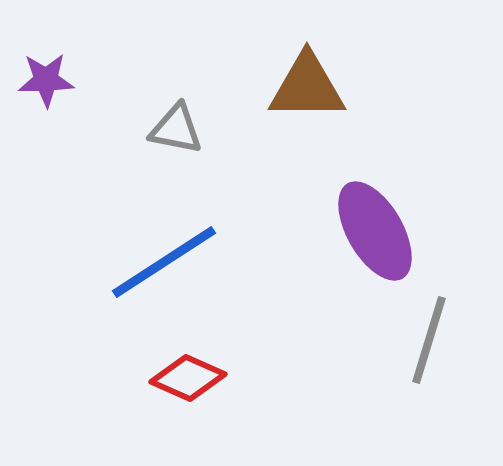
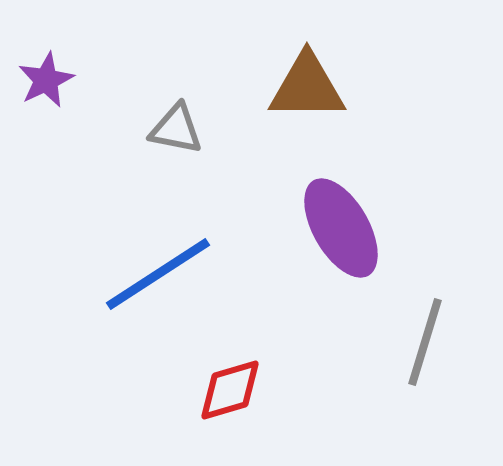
purple star: rotated 24 degrees counterclockwise
purple ellipse: moved 34 px left, 3 px up
blue line: moved 6 px left, 12 px down
gray line: moved 4 px left, 2 px down
red diamond: moved 42 px right, 12 px down; rotated 40 degrees counterclockwise
